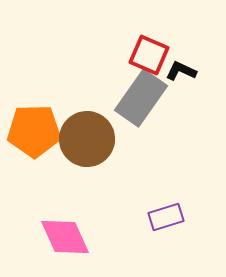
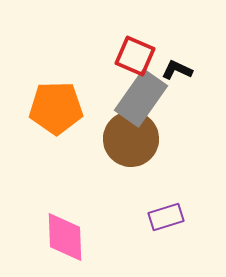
red square: moved 14 px left, 1 px down
black L-shape: moved 4 px left, 1 px up
orange pentagon: moved 22 px right, 23 px up
brown circle: moved 44 px right
pink diamond: rotated 22 degrees clockwise
